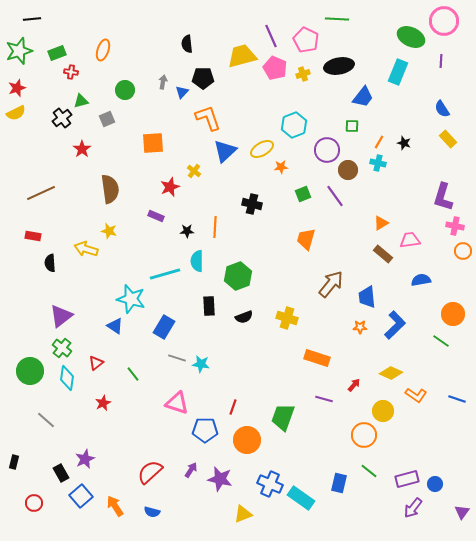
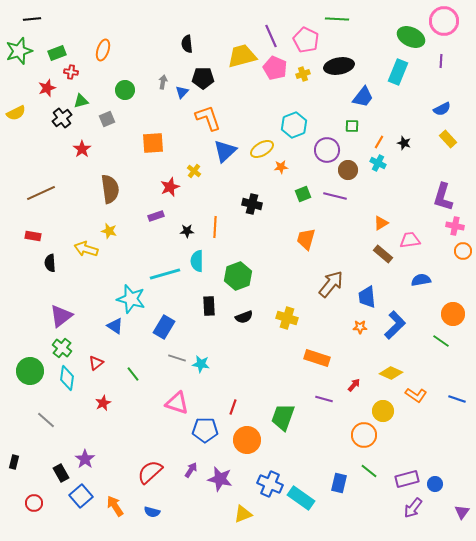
red star at (17, 88): moved 30 px right
blue semicircle at (442, 109): rotated 84 degrees counterclockwise
cyan cross at (378, 163): rotated 14 degrees clockwise
purple line at (335, 196): rotated 40 degrees counterclockwise
purple rectangle at (156, 216): rotated 42 degrees counterclockwise
purple star at (85, 459): rotated 12 degrees counterclockwise
